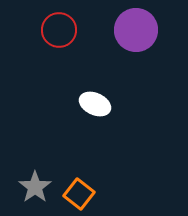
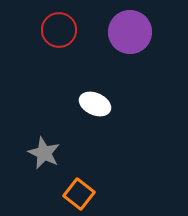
purple circle: moved 6 px left, 2 px down
gray star: moved 9 px right, 34 px up; rotated 12 degrees counterclockwise
